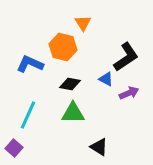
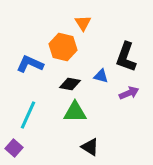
black L-shape: rotated 144 degrees clockwise
blue triangle: moved 5 px left, 3 px up; rotated 14 degrees counterclockwise
green triangle: moved 2 px right, 1 px up
black triangle: moved 9 px left
